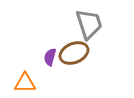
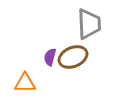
gray trapezoid: rotated 16 degrees clockwise
brown ellipse: moved 1 px left, 4 px down
